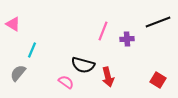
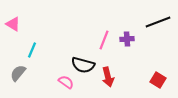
pink line: moved 1 px right, 9 px down
